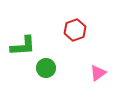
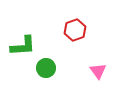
pink triangle: moved 2 px up; rotated 30 degrees counterclockwise
